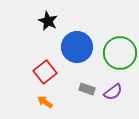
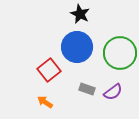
black star: moved 32 px right, 7 px up
red square: moved 4 px right, 2 px up
